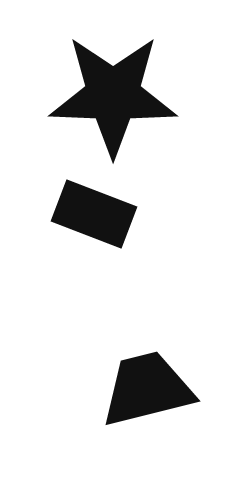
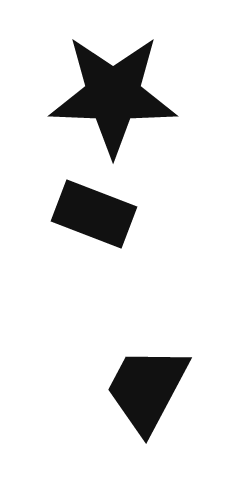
black trapezoid: rotated 48 degrees counterclockwise
